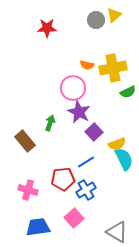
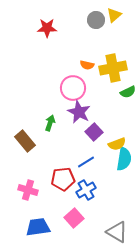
cyan semicircle: rotated 35 degrees clockwise
